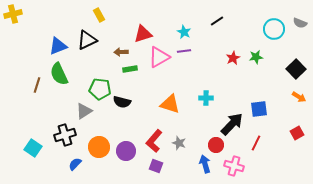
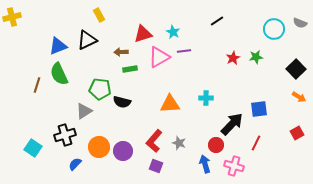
yellow cross: moved 1 px left, 3 px down
cyan star: moved 11 px left
orange triangle: rotated 20 degrees counterclockwise
purple circle: moved 3 px left
